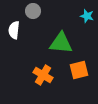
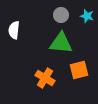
gray circle: moved 28 px right, 4 px down
orange cross: moved 2 px right, 3 px down
